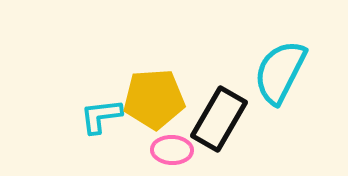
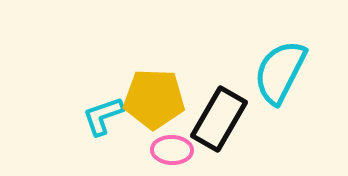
yellow pentagon: rotated 6 degrees clockwise
cyan L-shape: moved 2 px right; rotated 12 degrees counterclockwise
